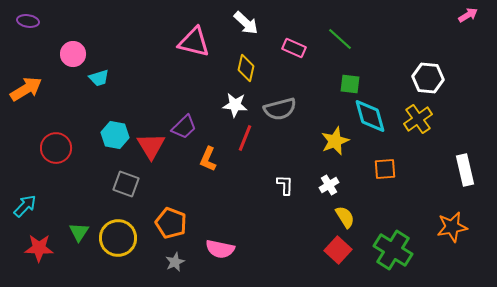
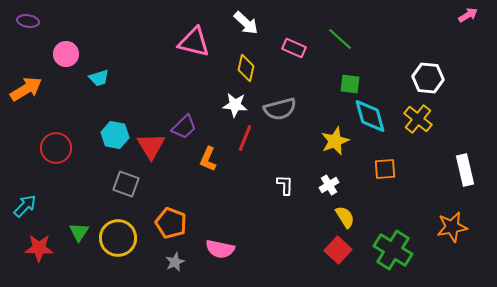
pink circle: moved 7 px left
yellow cross: rotated 16 degrees counterclockwise
